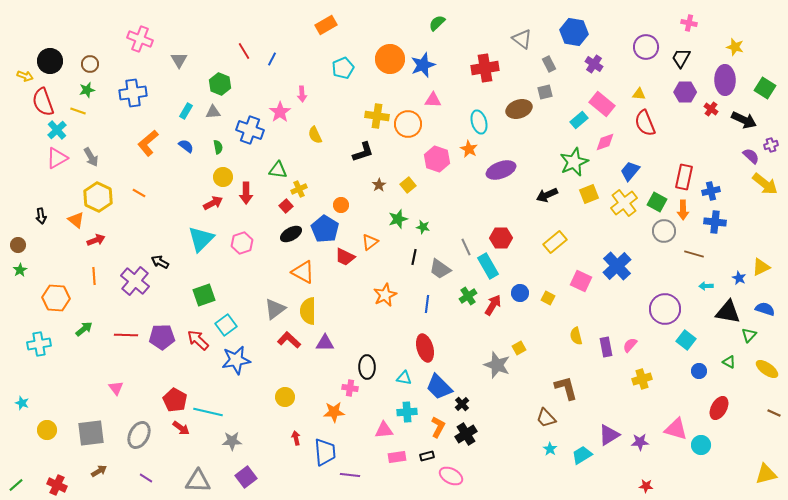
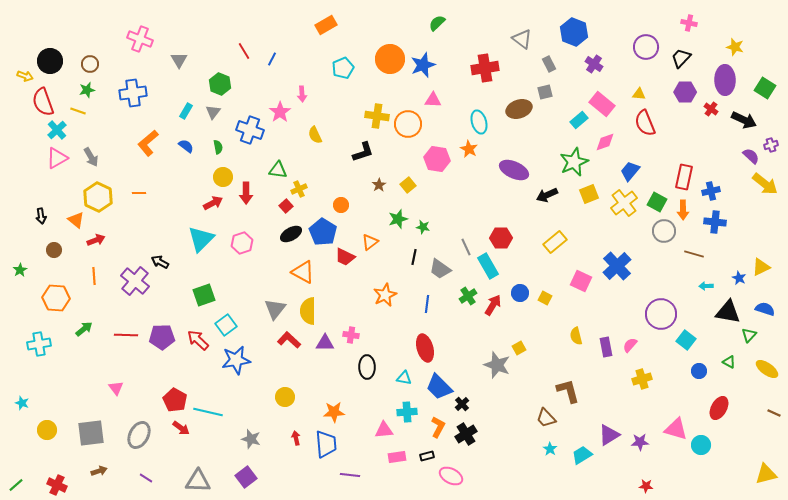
blue hexagon at (574, 32): rotated 12 degrees clockwise
black trapezoid at (681, 58): rotated 15 degrees clockwise
gray triangle at (213, 112): rotated 49 degrees counterclockwise
pink hexagon at (437, 159): rotated 10 degrees counterclockwise
purple ellipse at (501, 170): moved 13 px right; rotated 44 degrees clockwise
orange line at (139, 193): rotated 32 degrees counterclockwise
blue pentagon at (325, 229): moved 2 px left, 3 px down
brown circle at (18, 245): moved 36 px right, 5 px down
yellow square at (548, 298): moved 3 px left
gray triangle at (275, 309): rotated 15 degrees counterclockwise
purple circle at (665, 309): moved 4 px left, 5 px down
pink cross at (350, 388): moved 1 px right, 53 px up
brown L-shape at (566, 388): moved 2 px right, 3 px down
gray star at (232, 441): moved 19 px right, 2 px up; rotated 18 degrees clockwise
blue trapezoid at (325, 452): moved 1 px right, 8 px up
brown arrow at (99, 471): rotated 14 degrees clockwise
